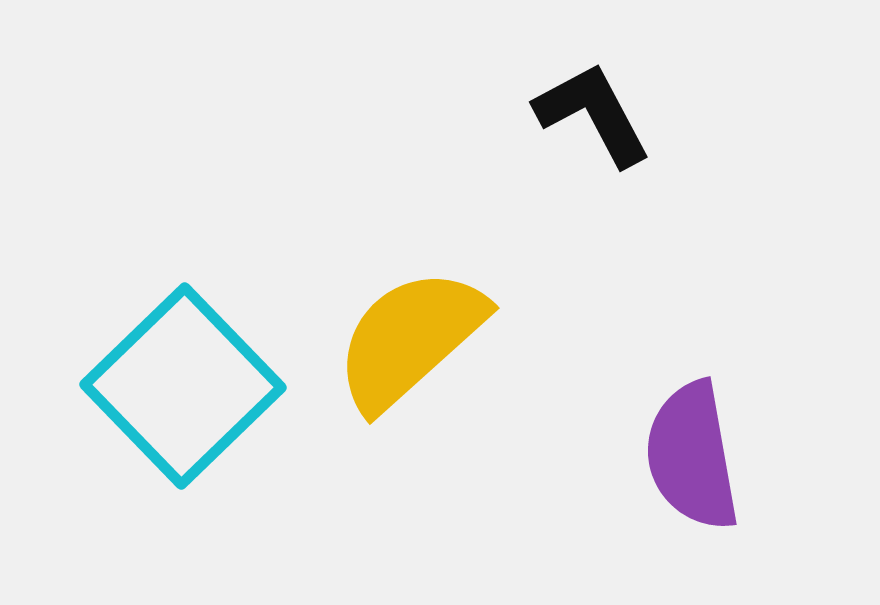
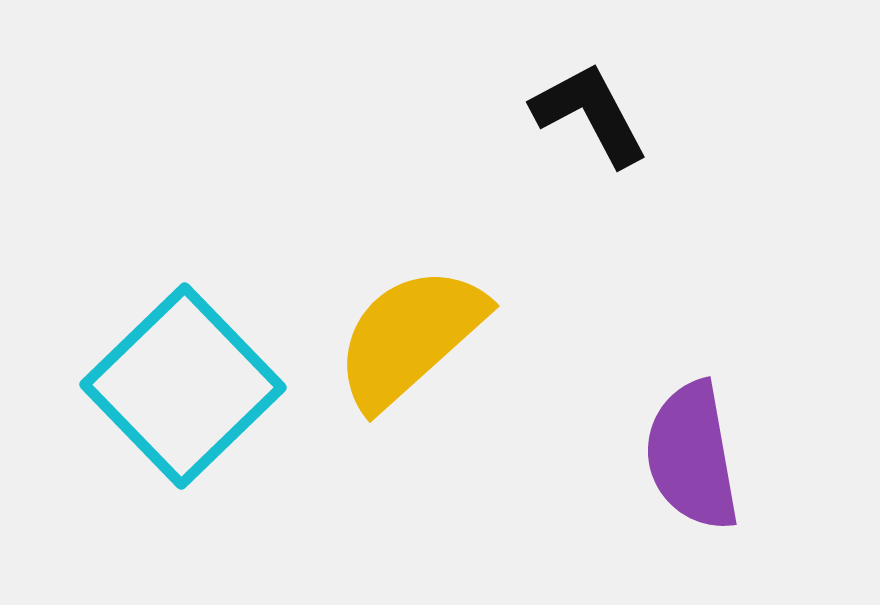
black L-shape: moved 3 px left
yellow semicircle: moved 2 px up
